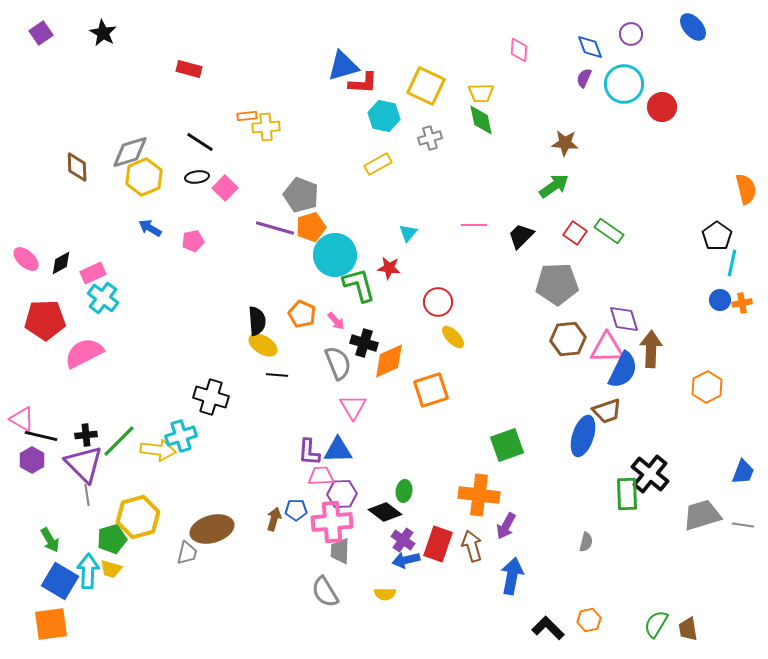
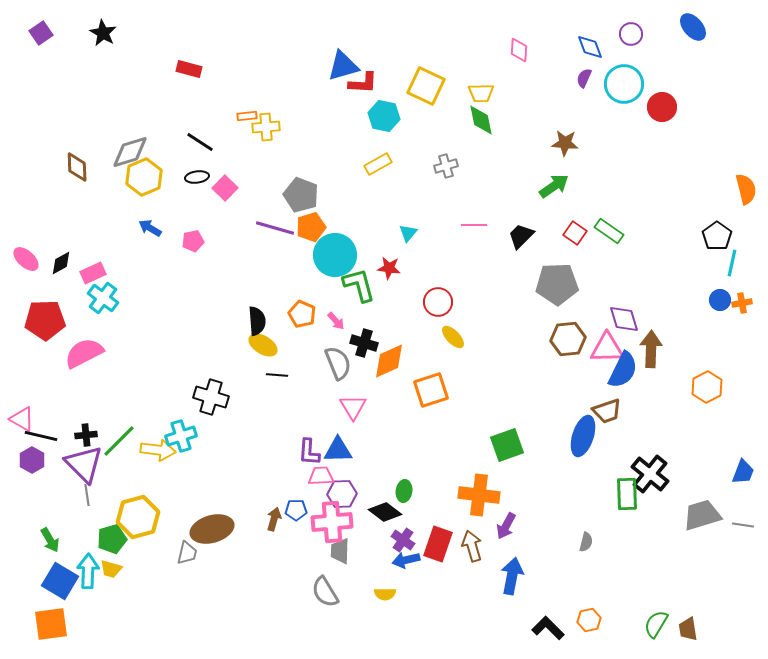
gray cross at (430, 138): moved 16 px right, 28 px down
